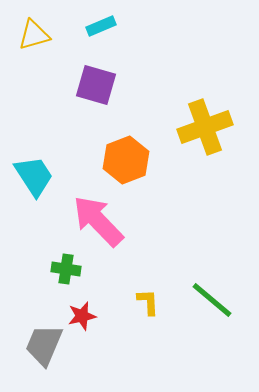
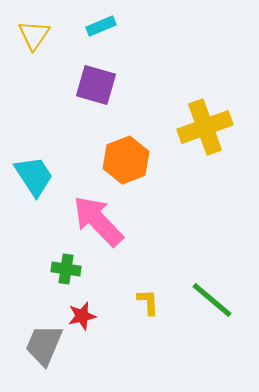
yellow triangle: rotated 40 degrees counterclockwise
